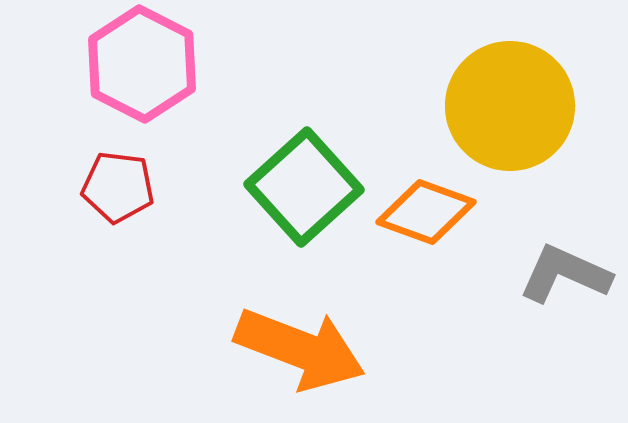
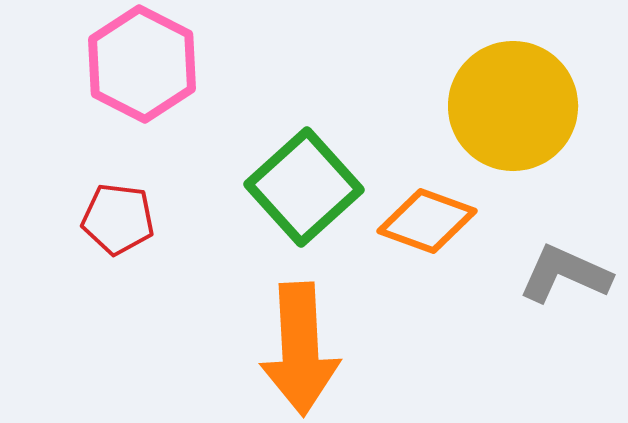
yellow circle: moved 3 px right
red pentagon: moved 32 px down
orange diamond: moved 1 px right, 9 px down
orange arrow: rotated 66 degrees clockwise
